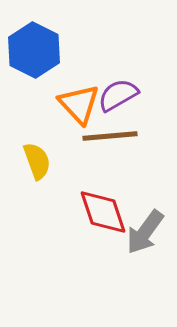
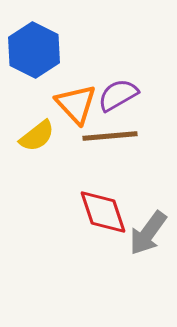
orange triangle: moved 3 px left
yellow semicircle: moved 25 px up; rotated 72 degrees clockwise
gray arrow: moved 3 px right, 1 px down
